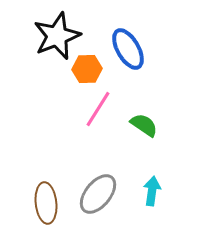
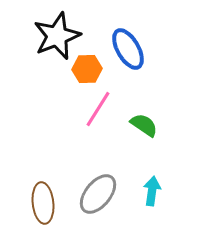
brown ellipse: moved 3 px left
